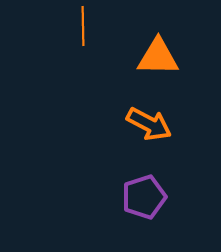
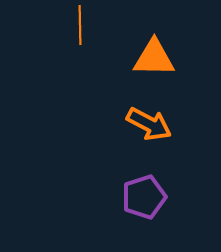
orange line: moved 3 px left, 1 px up
orange triangle: moved 4 px left, 1 px down
